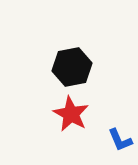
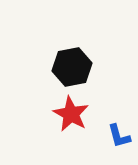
blue L-shape: moved 1 px left, 4 px up; rotated 8 degrees clockwise
